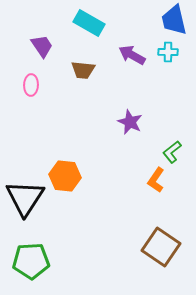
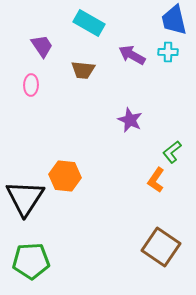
purple star: moved 2 px up
